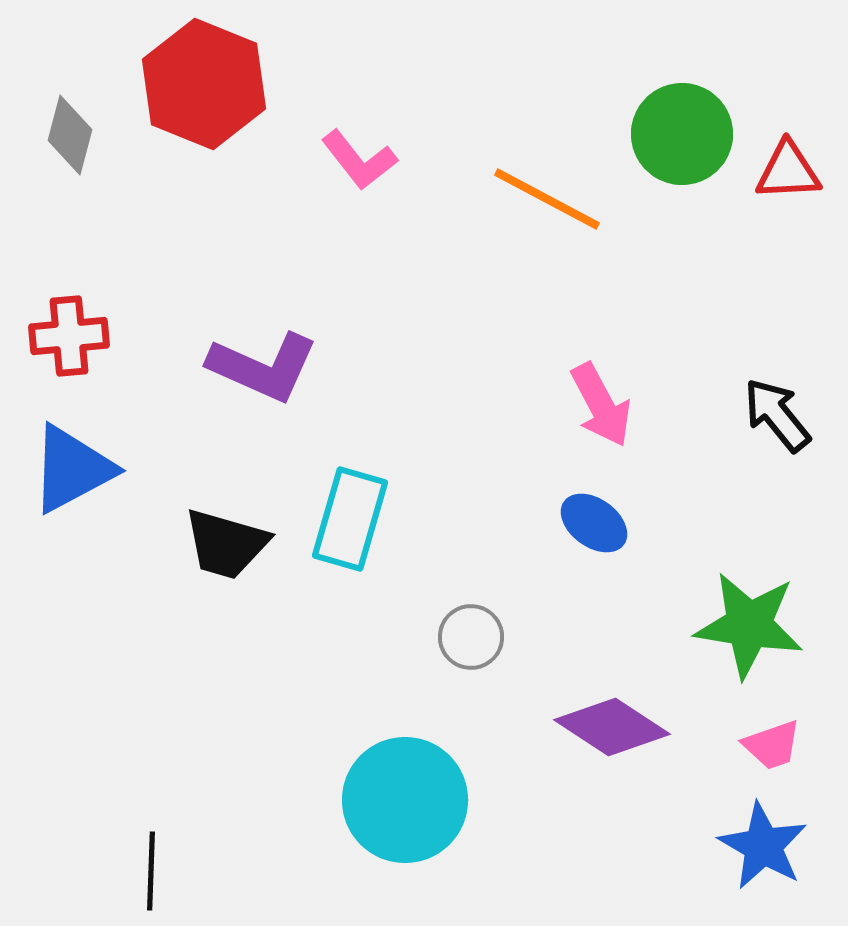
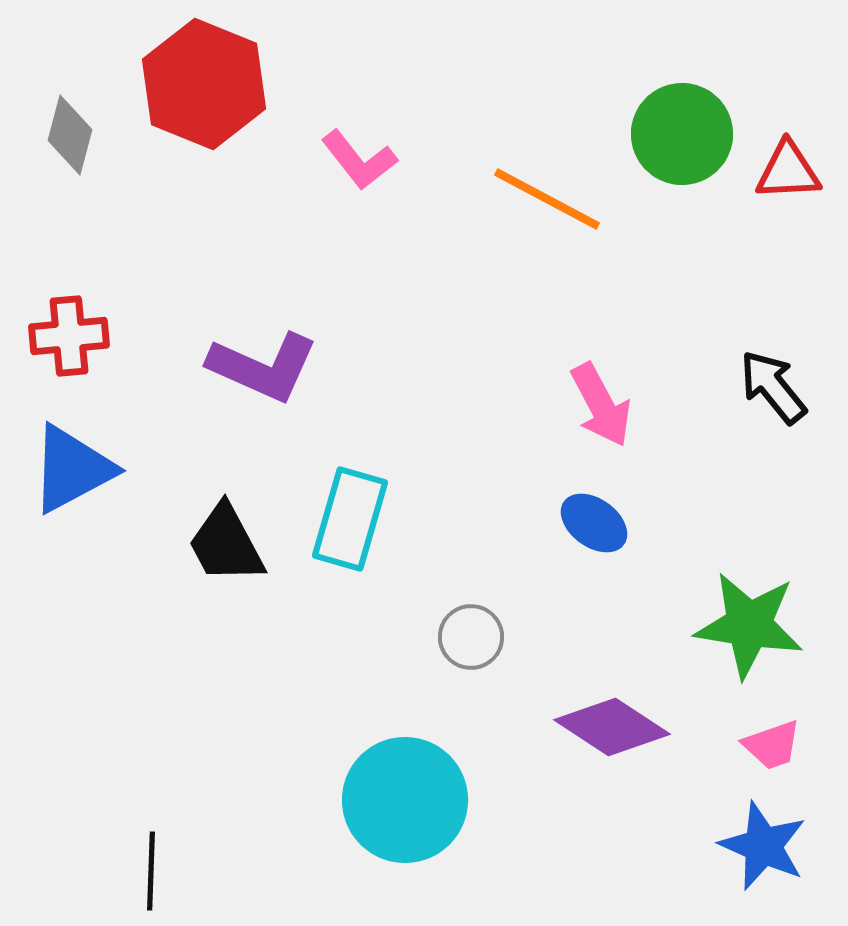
black arrow: moved 4 px left, 28 px up
black trapezoid: rotated 46 degrees clockwise
blue star: rotated 6 degrees counterclockwise
